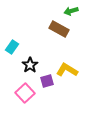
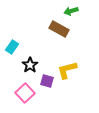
yellow L-shape: rotated 45 degrees counterclockwise
purple square: rotated 32 degrees clockwise
